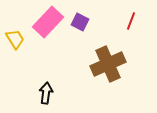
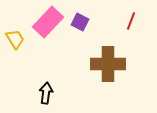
brown cross: rotated 24 degrees clockwise
